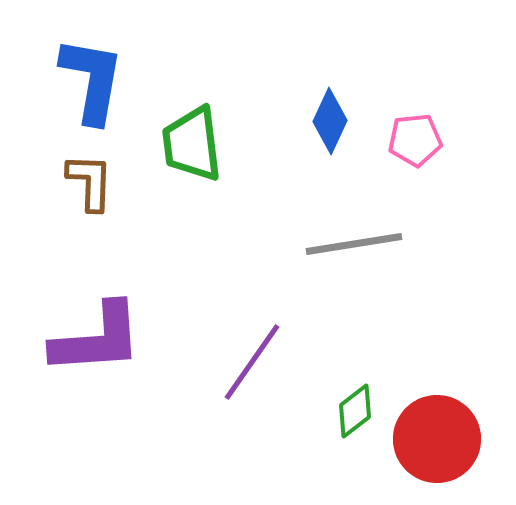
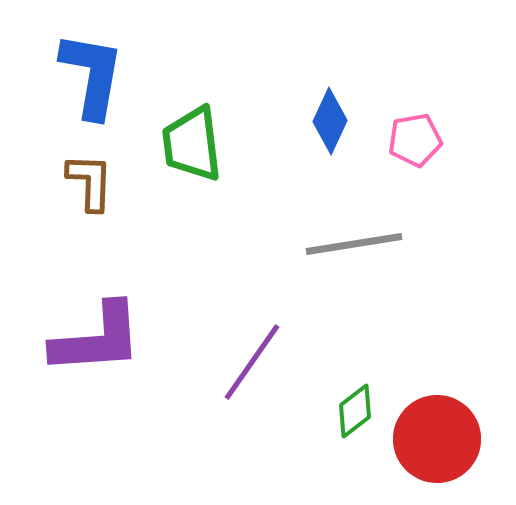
blue L-shape: moved 5 px up
pink pentagon: rotated 4 degrees counterclockwise
